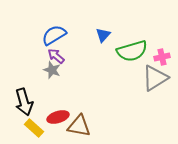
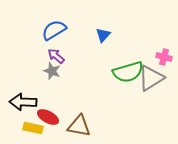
blue semicircle: moved 5 px up
green semicircle: moved 4 px left, 21 px down
pink cross: moved 2 px right; rotated 28 degrees clockwise
gray star: moved 1 px down
gray triangle: moved 4 px left
black arrow: moved 1 px left; rotated 108 degrees clockwise
red ellipse: moved 10 px left; rotated 45 degrees clockwise
yellow rectangle: moved 1 px left; rotated 30 degrees counterclockwise
